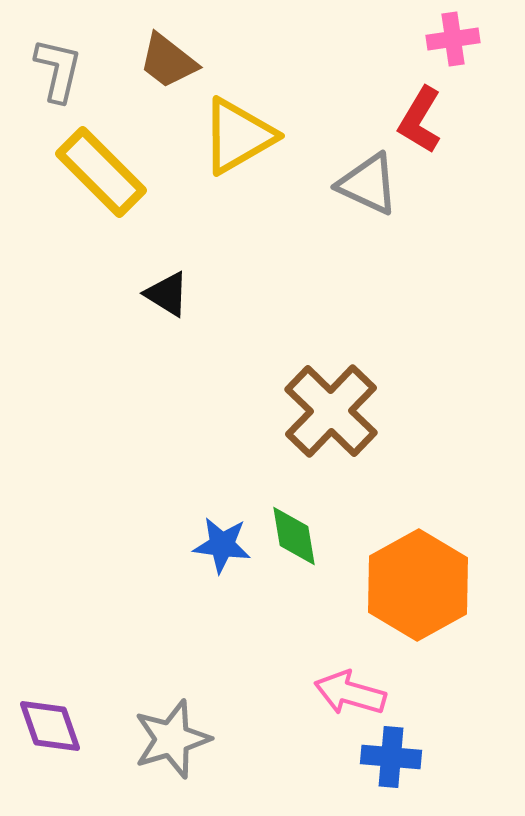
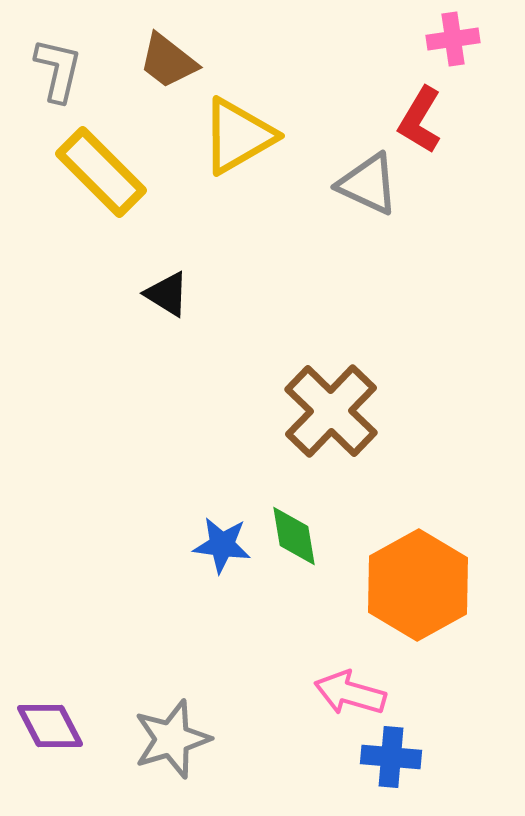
purple diamond: rotated 8 degrees counterclockwise
